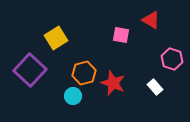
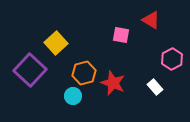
yellow square: moved 5 px down; rotated 10 degrees counterclockwise
pink hexagon: rotated 15 degrees clockwise
